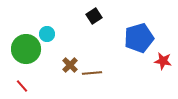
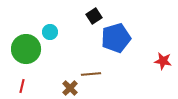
cyan circle: moved 3 px right, 2 px up
blue pentagon: moved 23 px left
brown cross: moved 23 px down
brown line: moved 1 px left, 1 px down
red line: rotated 56 degrees clockwise
